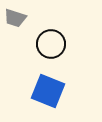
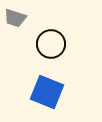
blue square: moved 1 px left, 1 px down
